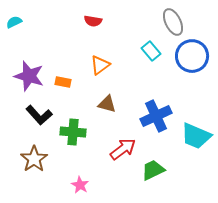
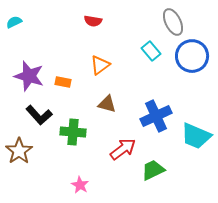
brown star: moved 15 px left, 8 px up
